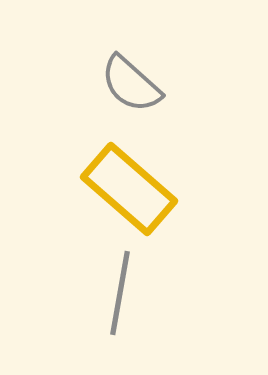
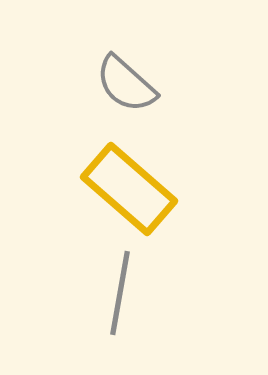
gray semicircle: moved 5 px left
